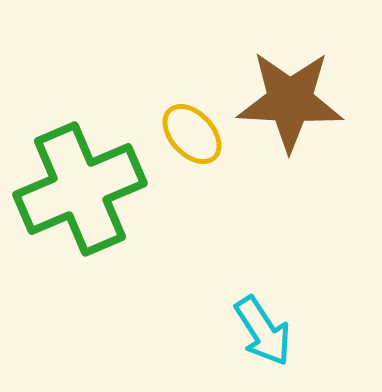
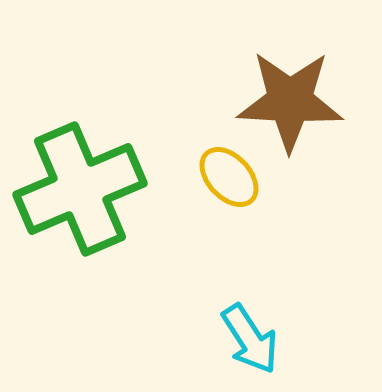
yellow ellipse: moved 37 px right, 43 px down
cyan arrow: moved 13 px left, 8 px down
